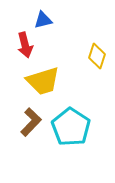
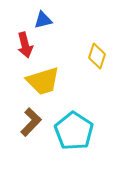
cyan pentagon: moved 3 px right, 4 px down
